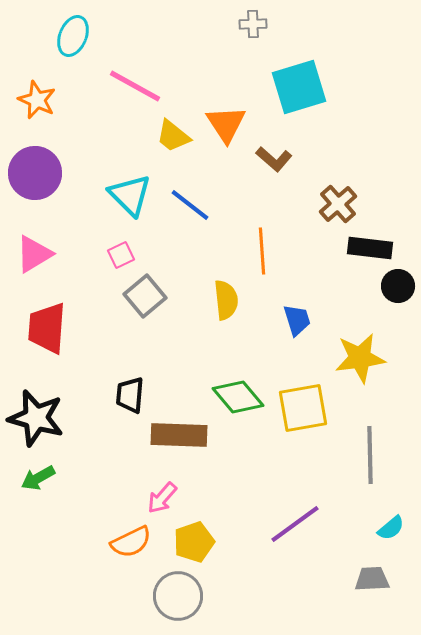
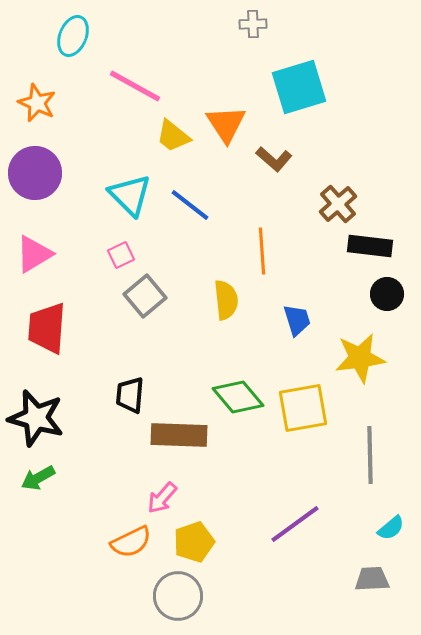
orange star: moved 3 px down
black rectangle: moved 2 px up
black circle: moved 11 px left, 8 px down
